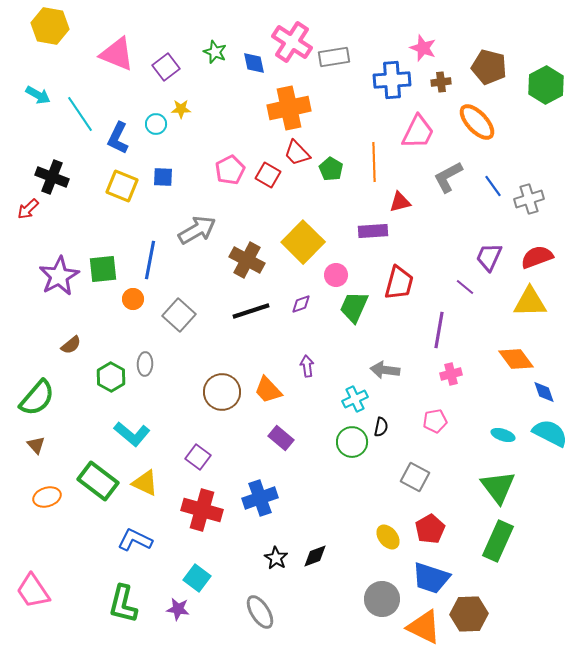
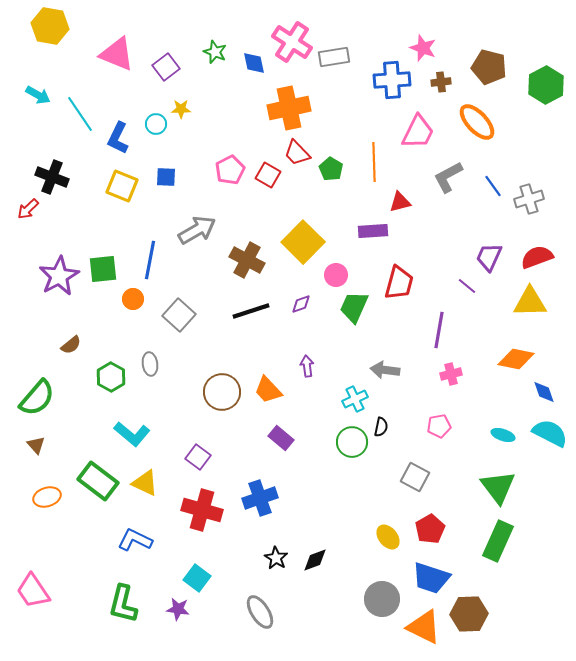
blue square at (163, 177): moved 3 px right
purple line at (465, 287): moved 2 px right, 1 px up
orange diamond at (516, 359): rotated 42 degrees counterclockwise
gray ellipse at (145, 364): moved 5 px right; rotated 10 degrees counterclockwise
pink pentagon at (435, 421): moved 4 px right, 5 px down
black diamond at (315, 556): moved 4 px down
